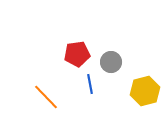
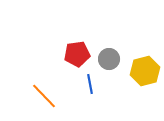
gray circle: moved 2 px left, 3 px up
yellow hexagon: moved 20 px up
orange line: moved 2 px left, 1 px up
